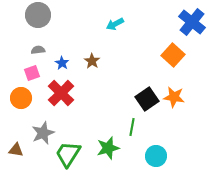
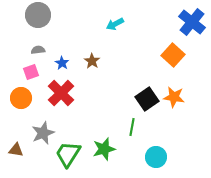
pink square: moved 1 px left, 1 px up
green star: moved 4 px left, 1 px down
cyan circle: moved 1 px down
